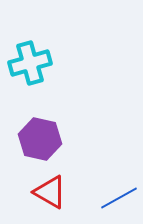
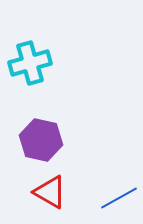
purple hexagon: moved 1 px right, 1 px down
